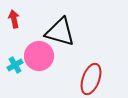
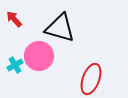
red arrow: rotated 30 degrees counterclockwise
black triangle: moved 4 px up
